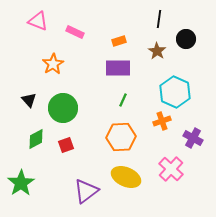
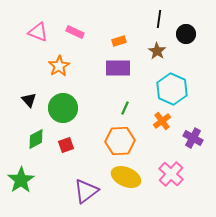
pink triangle: moved 11 px down
black circle: moved 5 px up
orange star: moved 6 px right, 2 px down
cyan hexagon: moved 3 px left, 3 px up
green line: moved 2 px right, 8 px down
orange cross: rotated 18 degrees counterclockwise
orange hexagon: moved 1 px left, 4 px down
pink cross: moved 5 px down
green star: moved 3 px up
